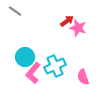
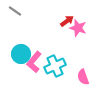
cyan circle: moved 4 px left, 3 px up
pink L-shape: moved 1 px right, 11 px up
